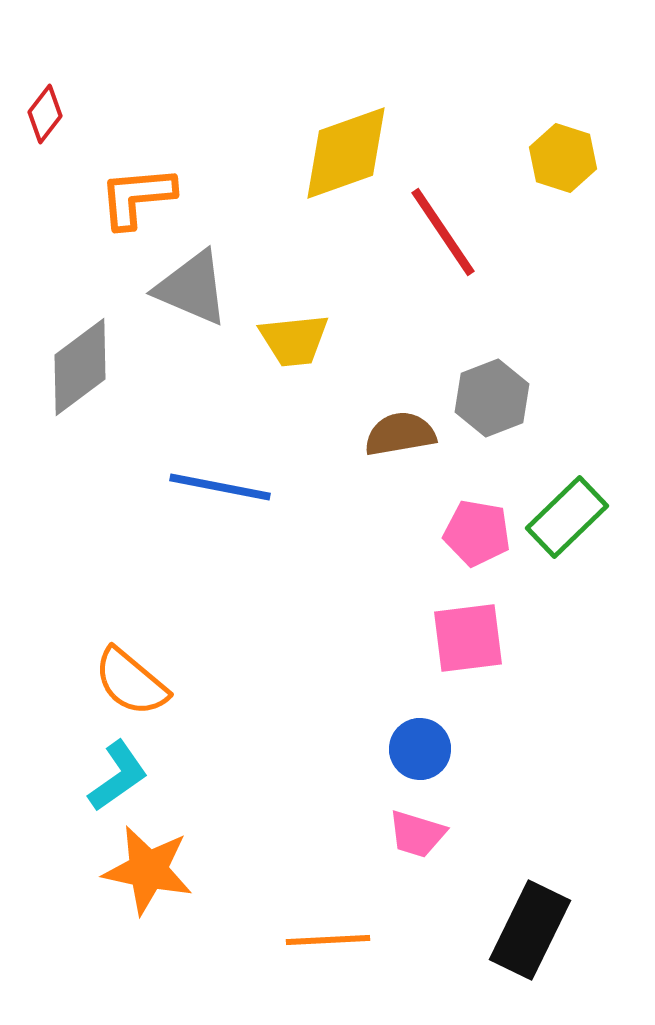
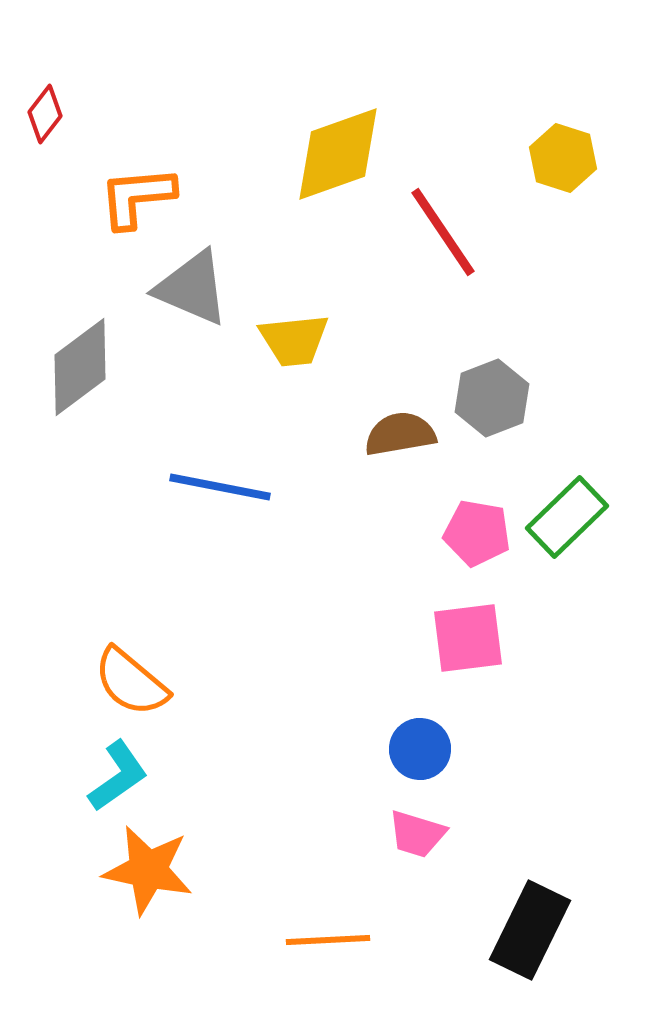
yellow diamond: moved 8 px left, 1 px down
